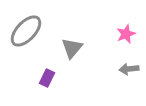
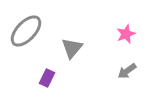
gray arrow: moved 2 px left, 2 px down; rotated 30 degrees counterclockwise
